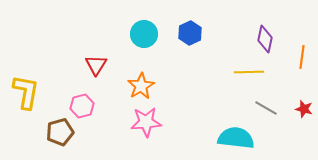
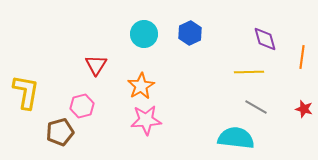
purple diamond: rotated 28 degrees counterclockwise
gray line: moved 10 px left, 1 px up
pink star: moved 2 px up
